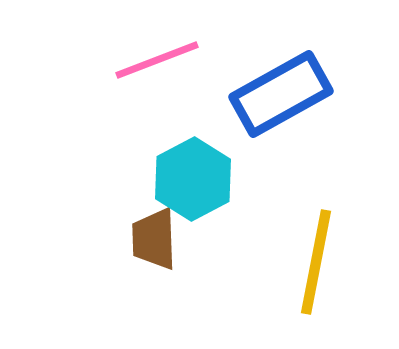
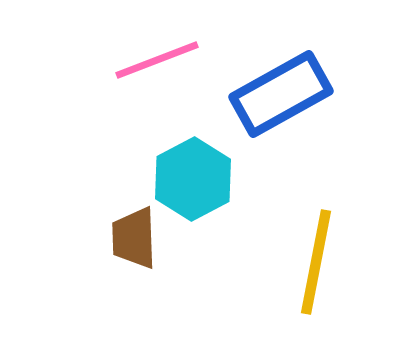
brown trapezoid: moved 20 px left, 1 px up
